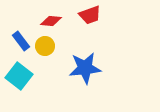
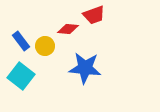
red trapezoid: moved 4 px right
red diamond: moved 17 px right, 8 px down
blue star: rotated 12 degrees clockwise
cyan square: moved 2 px right
